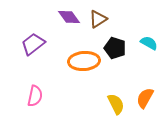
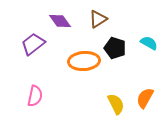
purple diamond: moved 9 px left, 4 px down
